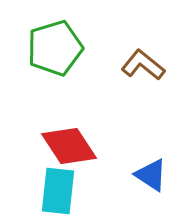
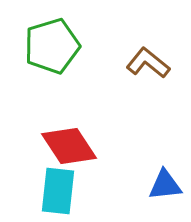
green pentagon: moved 3 px left, 2 px up
brown L-shape: moved 5 px right, 2 px up
blue triangle: moved 14 px right, 10 px down; rotated 39 degrees counterclockwise
